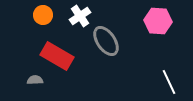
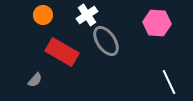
white cross: moved 7 px right, 1 px up
pink hexagon: moved 1 px left, 2 px down
red rectangle: moved 5 px right, 4 px up
gray semicircle: rotated 133 degrees clockwise
